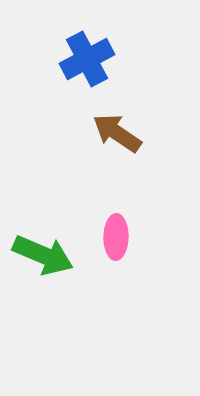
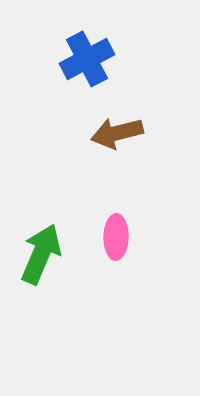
brown arrow: rotated 48 degrees counterclockwise
green arrow: moved 2 px left, 1 px up; rotated 90 degrees counterclockwise
